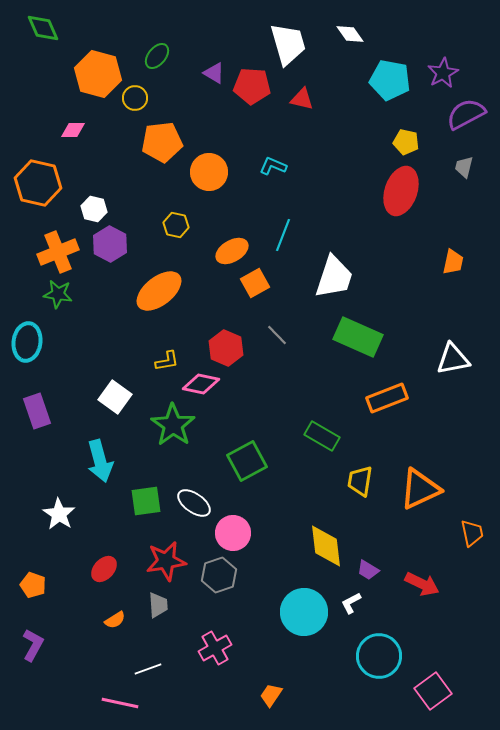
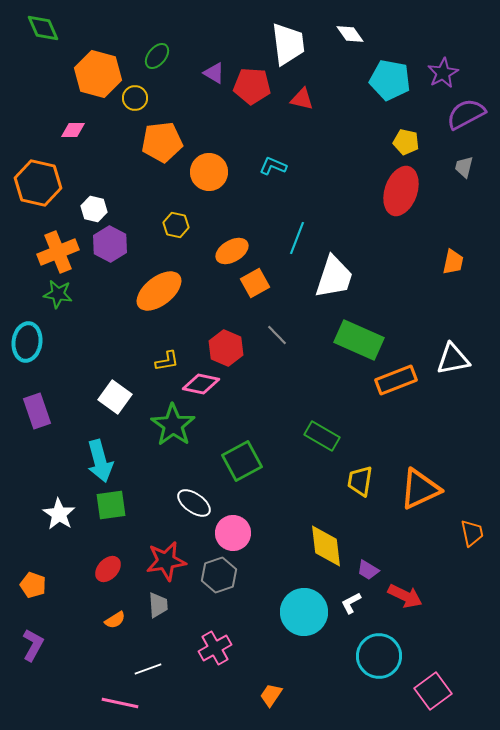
white trapezoid at (288, 44): rotated 9 degrees clockwise
cyan line at (283, 235): moved 14 px right, 3 px down
green rectangle at (358, 337): moved 1 px right, 3 px down
orange rectangle at (387, 398): moved 9 px right, 18 px up
green square at (247, 461): moved 5 px left
green square at (146, 501): moved 35 px left, 4 px down
red ellipse at (104, 569): moved 4 px right
red arrow at (422, 584): moved 17 px left, 12 px down
